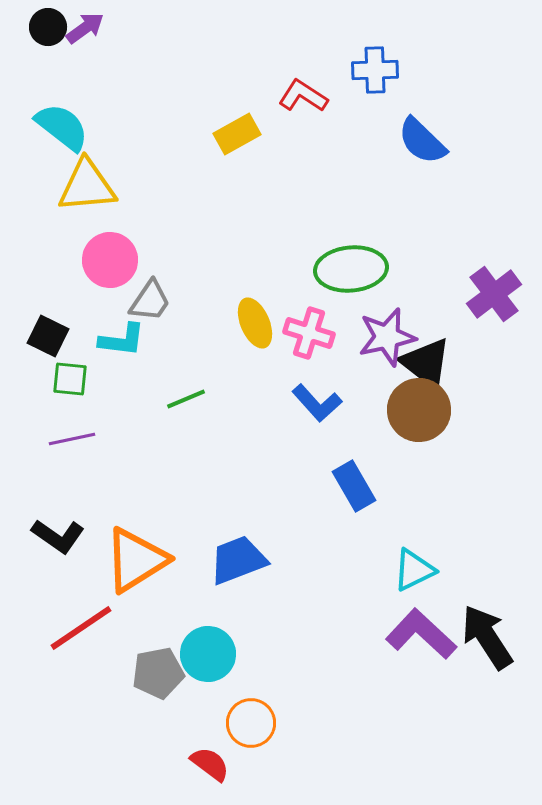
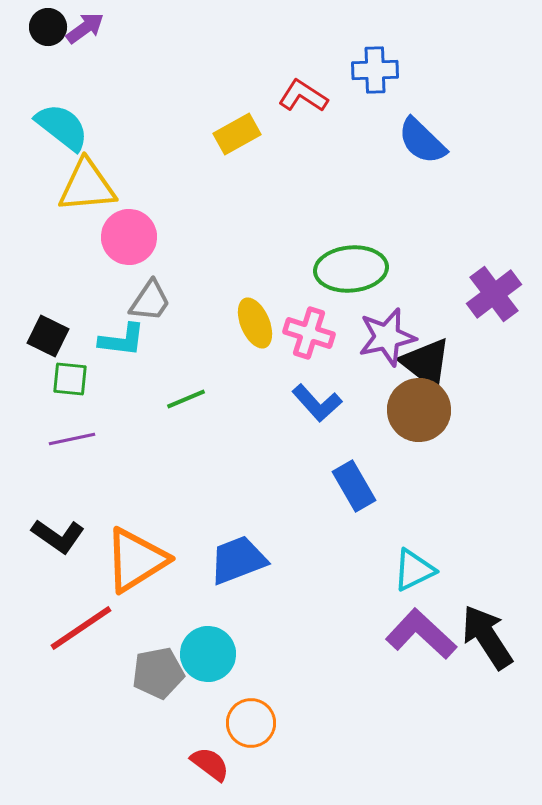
pink circle: moved 19 px right, 23 px up
